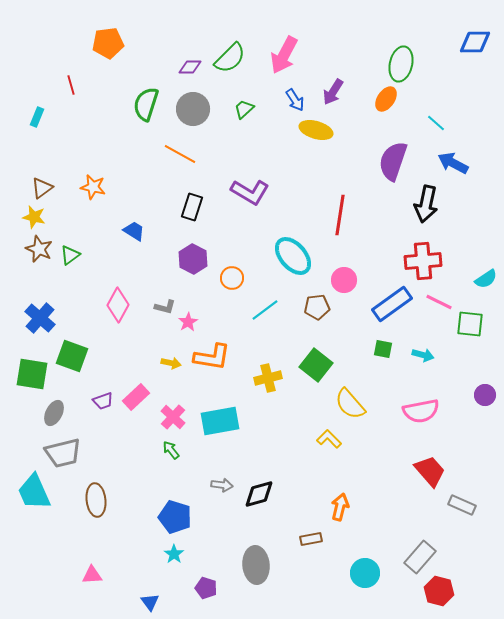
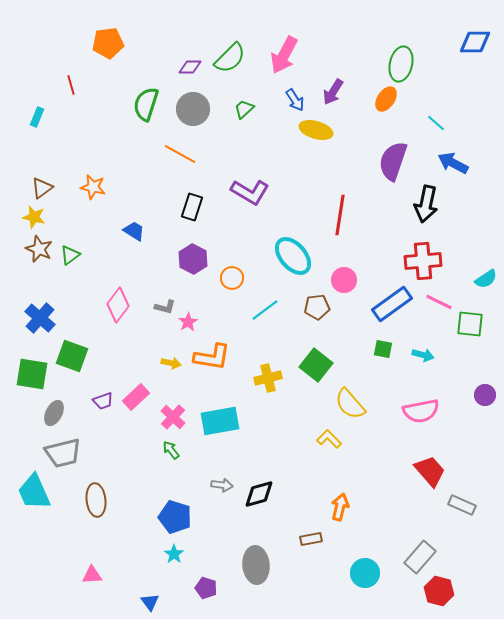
pink diamond at (118, 305): rotated 8 degrees clockwise
